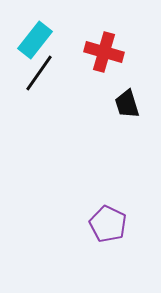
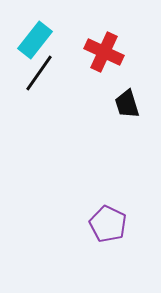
red cross: rotated 9 degrees clockwise
